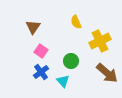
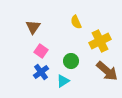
brown arrow: moved 2 px up
cyan triangle: rotated 40 degrees clockwise
